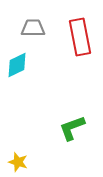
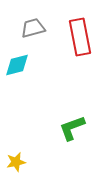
gray trapezoid: rotated 15 degrees counterclockwise
cyan diamond: rotated 12 degrees clockwise
yellow star: moved 2 px left; rotated 30 degrees counterclockwise
